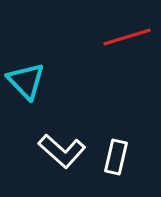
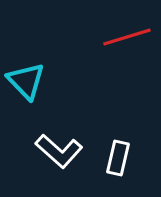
white L-shape: moved 3 px left
white rectangle: moved 2 px right, 1 px down
